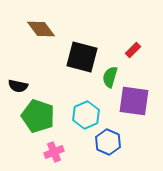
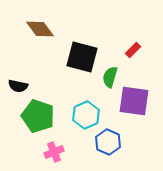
brown diamond: moved 1 px left
